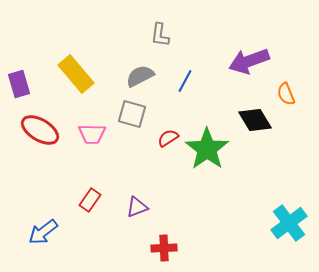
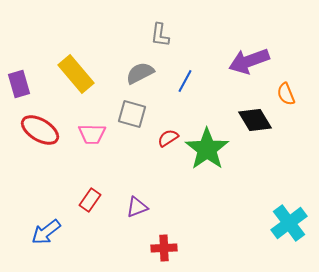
gray semicircle: moved 3 px up
blue arrow: moved 3 px right
